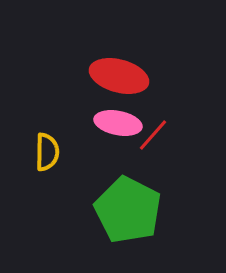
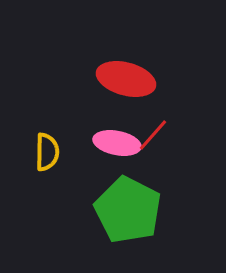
red ellipse: moved 7 px right, 3 px down
pink ellipse: moved 1 px left, 20 px down
